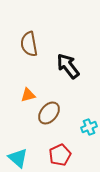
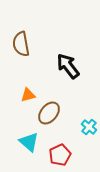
brown semicircle: moved 8 px left
cyan cross: rotated 28 degrees counterclockwise
cyan triangle: moved 11 px right, 16 px up
